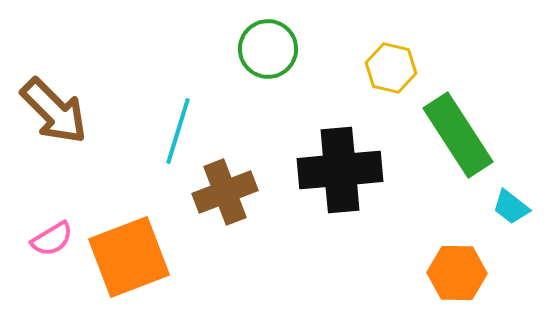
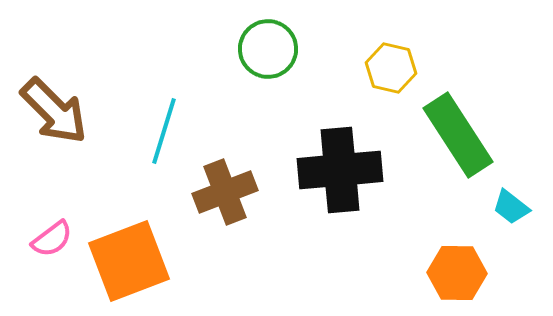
cyan line: moved 14 px left
pink semicircle: rotated 6 degrees counterclockwise
orange square: moved 4 px down
